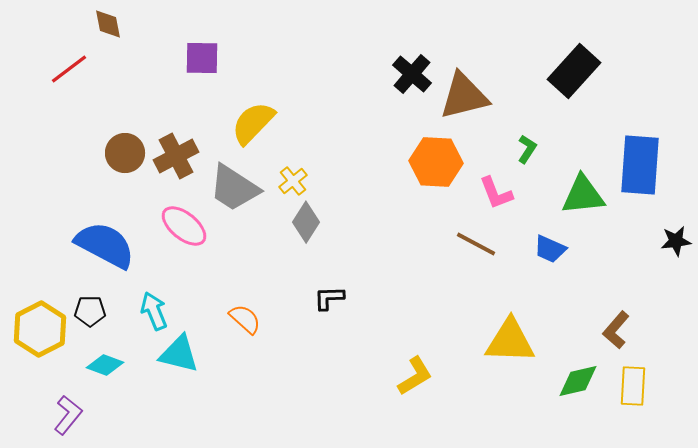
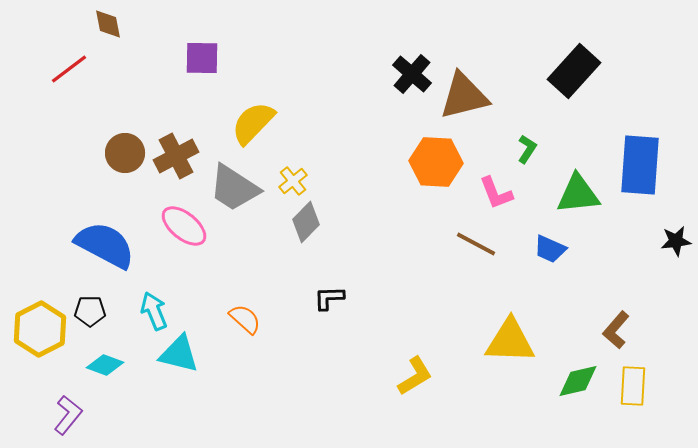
green triangle: moved 5 px left, 1 px up
gray diamond: rotated 12 degrees clockwise
